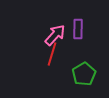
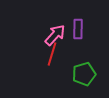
green pentagon: rotated 15 degrees clockwise
